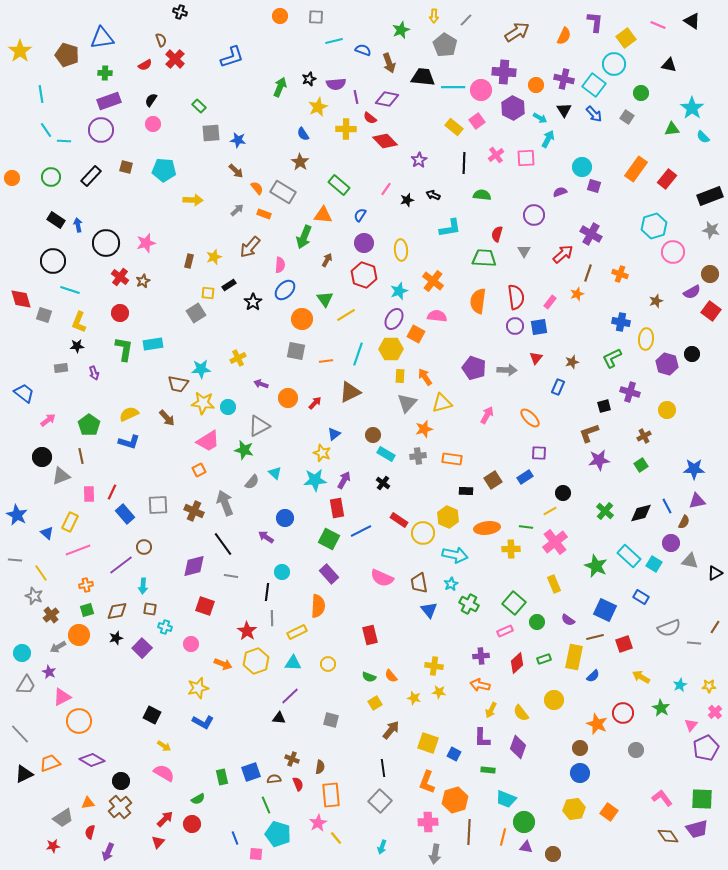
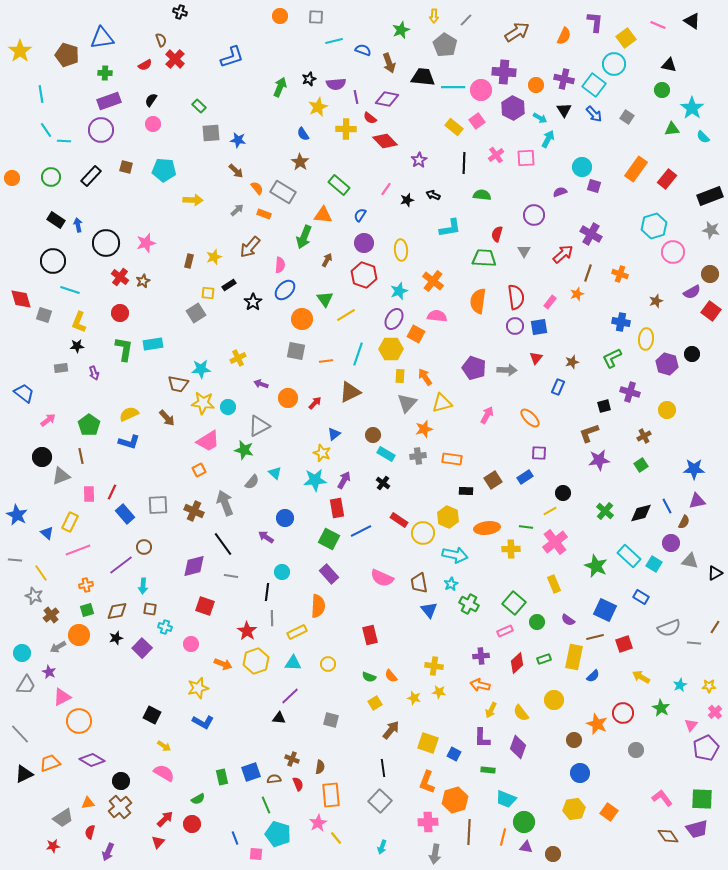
green circle at (641, 93): moved 21 px right, 3 px up
brown circle at (580, 748): moved 6 px left, 8 px up
